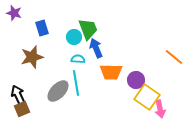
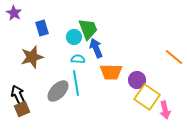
purple star: rotated 14 degrees clockwise
purple circle: moved 1 px right
pink arrow: moved 5 px right, 1 px down
